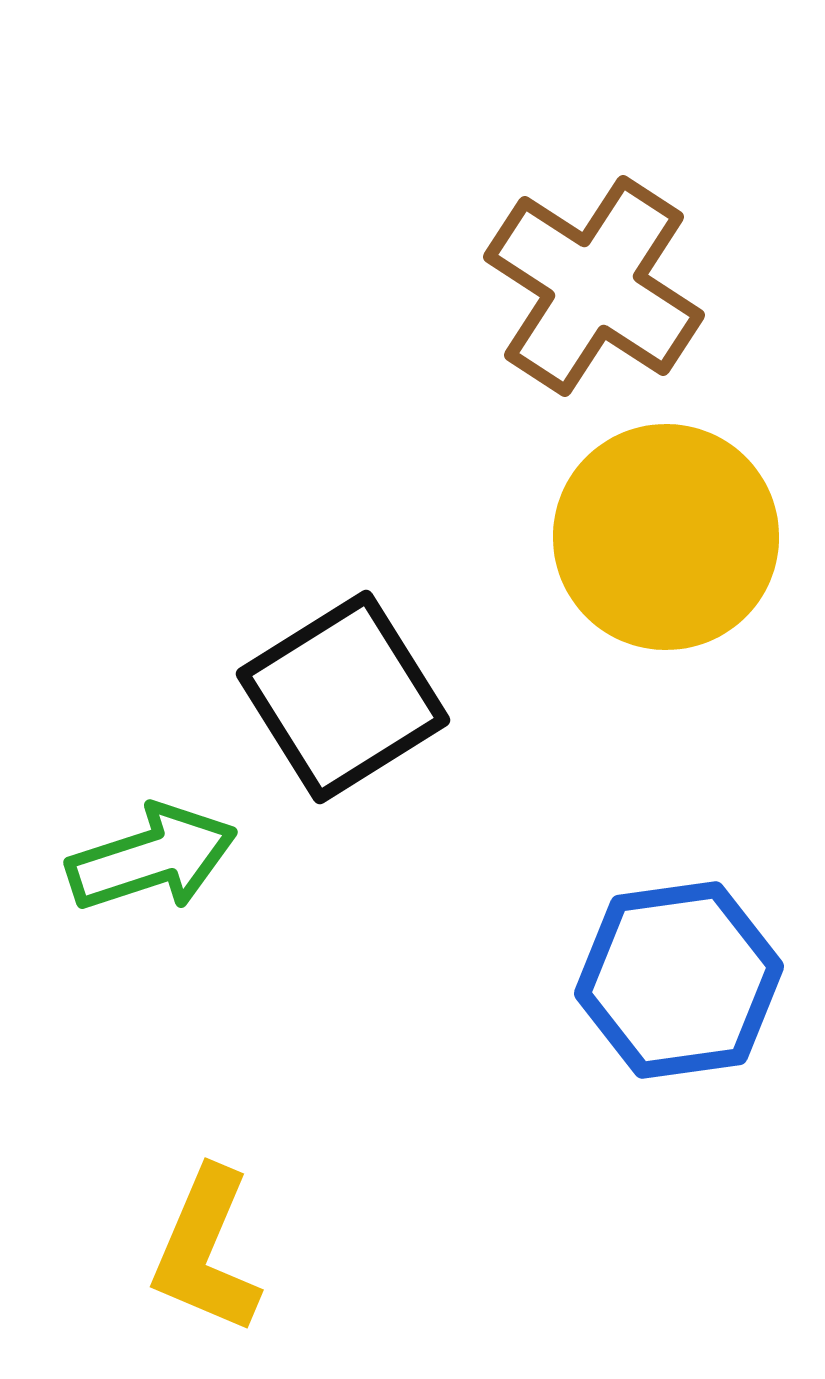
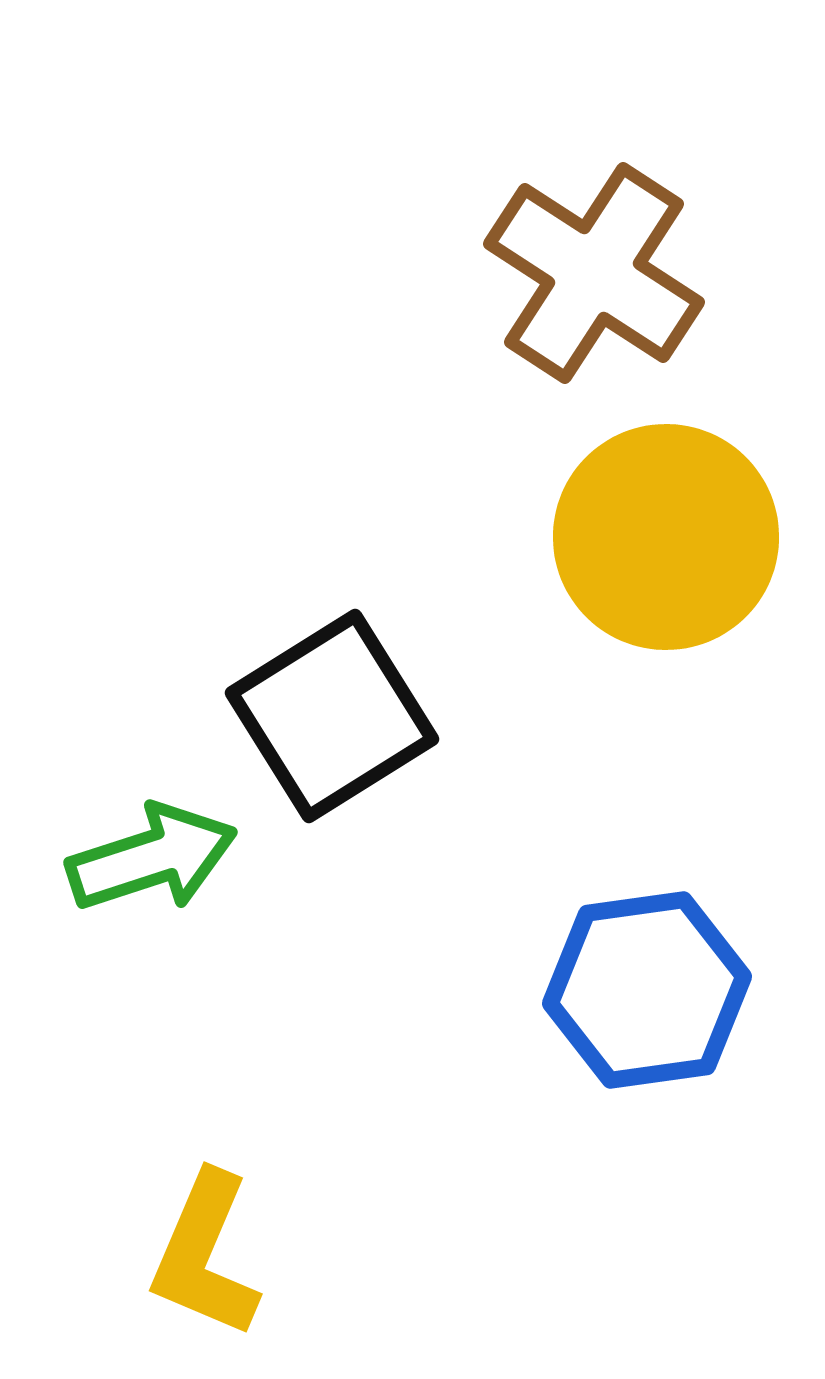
brown cross: moved 13 px up
black square: moved 11 px left, 19 px down
blue hexagon: moved 32 px left, 10 px down
yellow L-shape: moved 1 px left, 4 px down
